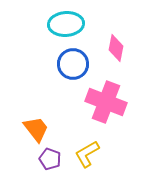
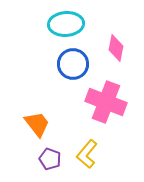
orange trapezoid: moved 1 px right, 5 px up
yellow L-shape: rotated 20 degrees counterclockwise
